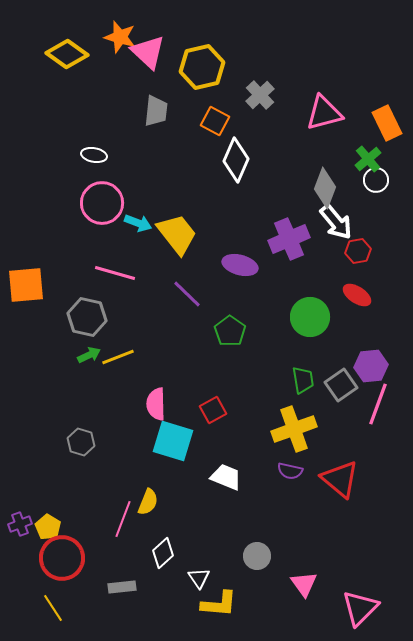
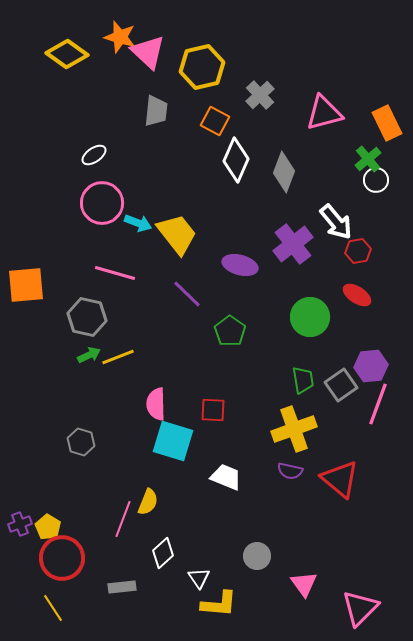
white ellipse at (94, 155): rotated 45 degrees counterclockwise
gray diamond at (325, 188): moved 41 px left, 16 px up
purple cross at (289, 239): moved 4 px right, 5 px down; rotated 15 degrees counterclockwise
red square at (213, 410): rotated 32 degrees clockwise
